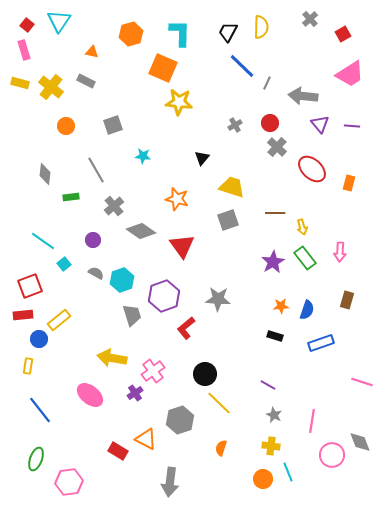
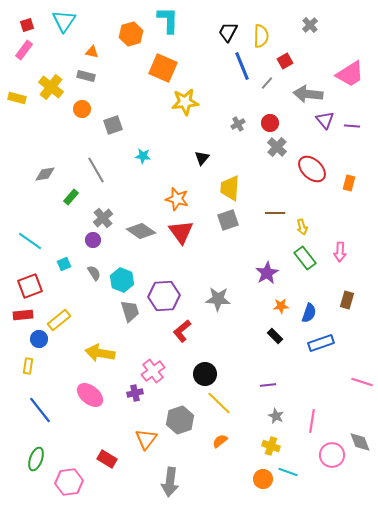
gray cross at (310, 19): moved 6 px down
cyan triangle at (59, 21): moved 5 px right
red square at (27, 25): rotated 32 degrees clockwise
yellow semicircle at (261, 27): moved 9 px down
cyan L-shape at (180, 33): moved 12 px left, 13 px up
red square at (343, 34): moved 58 px left, 27 px down
pink rectangle at (24, 50): rotated 54 degrees clockwise
blue line at (242, 66): rotated 24 degrees clockwise
gray rectangle at (86, 81): moved 5 px up; rotated 12 degrees counterclockwise
yellow rectangle at (20, 83): moved 3 px left, 15 px down
gray line at (267, 83): rotated 16 degrees clockwise
gray arrow at (303, 96): moved 5 px right, 2 px up
yellow star at (179, 102): moved 6 px right; rotated 12 degrees counterclockwise
purple triangle at (320, 124): moved 5 px right, 4 px up
gray cross at (235, 125): moved 3 px right, 1 px up
orange circle at (66, 126): moved 16 px right, 17 px up
gray diamond at (45, 174): rotated 75 degrees clockwise
yellow trapezoid at (232, 187): moved 2 px left, 1 px down; rotated 104 degrees counterclockwise
green rectangle at (71, 197): rotated 42 degrees counterclockwise
gray cross at (114, 206): moved 11 px left, 12 px down
cyan line at (43, 241): moved 13 px left
red triangle at (182, 246): moved 1 px left, 14 px up
purple star at (273, 262): moved 6 px left, 11 px down
cyan square at (64, 264): rotated 16 degrees clockwise
gray semicircle at (96, 273): moved 2 px left; rotated 28 degrees clockwise
cyan hexagon at (122, 280): rotated 20 degrees counterclockwise
purple hexagon at (164, 296): rotated 16 degrees clockwise
blue semicircle at (307, 310): moved 2 px right, 3 px down
gray trapezoid at (132, 315): moved 2 px left, 4 px up
red L-shape at (186, 328): moved 4 px left, 3 px down
black rectangle at (275, 336): rotated 28 degrees clockwise
yellow arrow at (112, 358): moved 12 px left, 5 px up
purple line at (268, 385): rotated 35 degrees counterclockwise
purple cross at (135, 393): rotated 21 degrees clockwise
gray star at (274, 415): moved 2 px right, 1 px down
orange triangle at (146, 439): rotated 40 degrees clockwise
yellow cross at (271, 446): rotated 12 degrees clockwise
orange semicircle at (221, 448): moved 1 px left, 7 px up; rotated 35 degrees clockwise
red rectangle at (118, 451): moved 11 px left, 8 px down
cyan line at (288, 472): rotated 48 degrees counterclockwise
